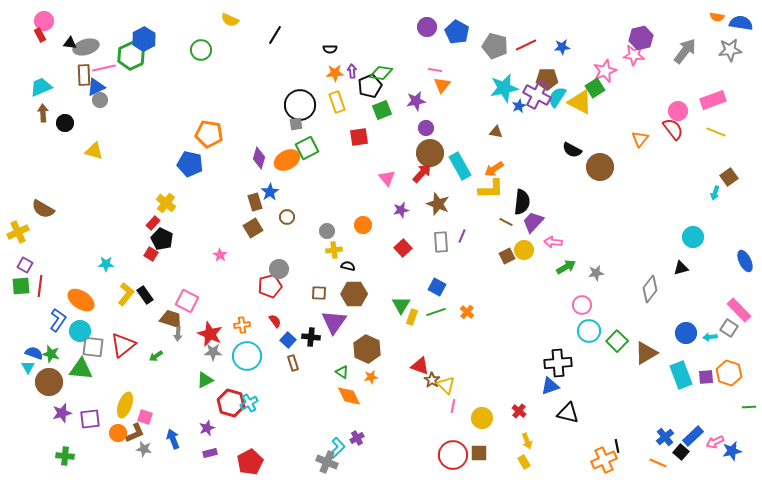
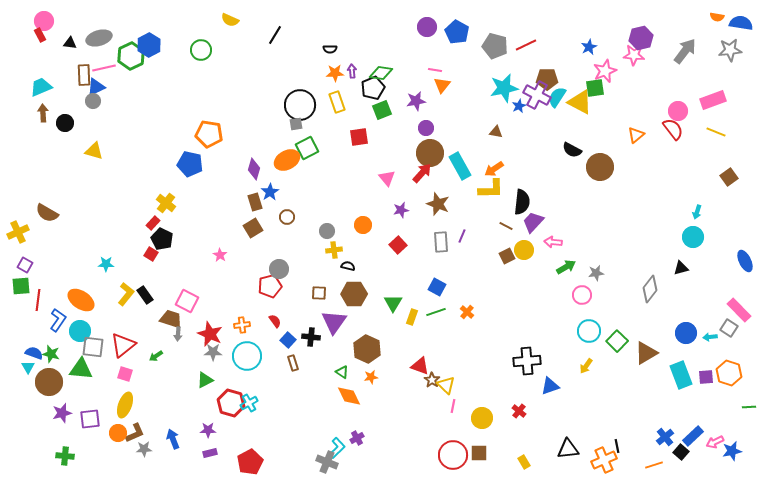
blue hexagon at (144, 39): moved 5 px right, 6 px down
gray ellipse at (86, 47): moved 13 px right, 9 px up
blue star at (562, 47): moved 27 px right; rotated 21 degrees counterclockwise
black pentagon at (370, 86): moved 3 px right, 2 px down
green square at (595, 88): rotated 24 degrees clockwise
gray circle at (100, 100): moved 7 px left, 1 px down
orange triangle at (640, 139): moved 4 px left, 4 px up; rotated 12 degrees clockwise
purple diamond at (259, 158): moved 5 px left, 11 px down
cyan arrow at (715, 193): moved 18 px left, 19 px down
brown semicircle at (43, 209): moved 4 px right, 4 px down
brown line at (506, 222): moved 4 px down
red square at (403, 248): moved 5 px left, 3 px up
red line at (40, 286): moved 2 px left, 14 px down
green triangle at (401, 305): moved 8 px left, 2 px up
pink circle at (582, 305): moved 10 px up
black cross at (558, 363): moved 31 px left, 2 px up
black triangle at (568, 413): moved 36 px down; rotated 20 degrees counterclockwise
pink square at (145, 417): moved 20 px left, 43 px up
purple star at (207, 428): moved 1 px right, 2 px down; rotated 21 degrees clockwise
yellow arrow at (527, 441): moved 59 px right, 75 px up; rotated 56 degrees clockwise
gray star at (144, 449): rotated 14 degrees counterclockwise
orange line at (658, 463): moved 4 px left, 2 px down; rotated 42 degrees counterclockwise
